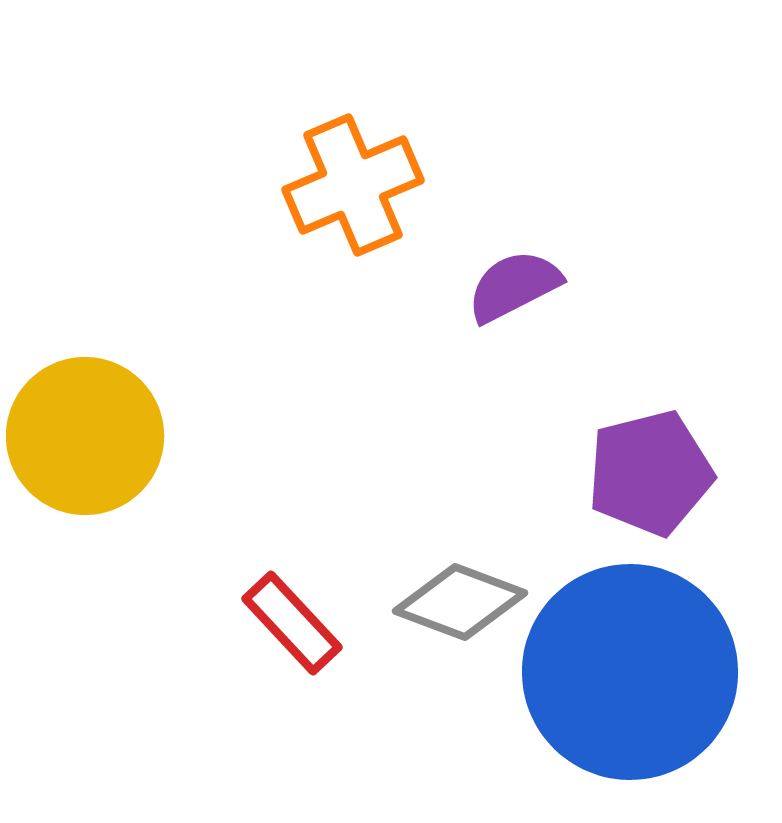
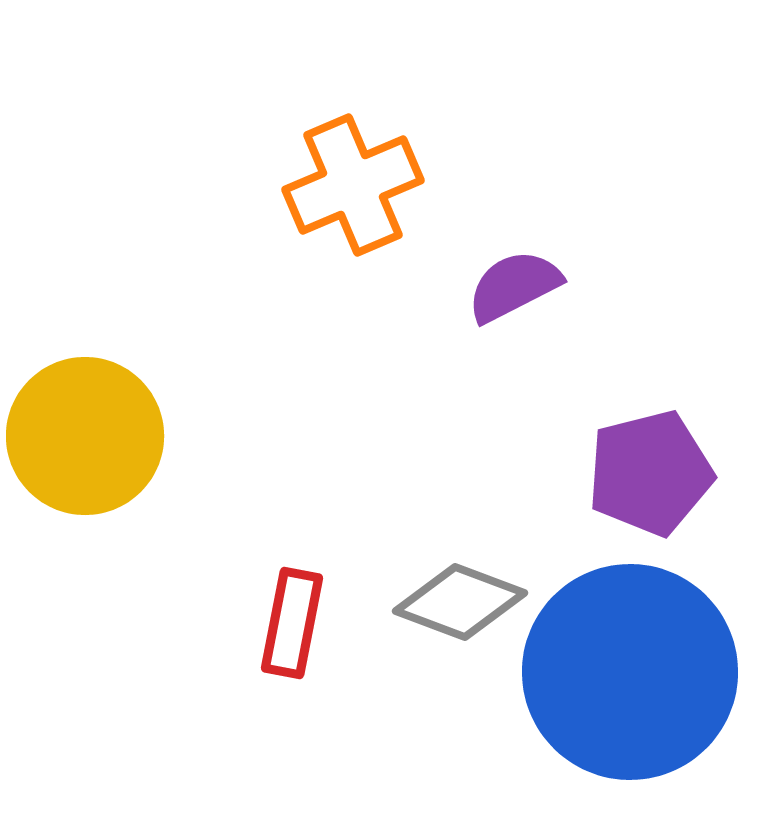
red rectangle: rotated 54 degrees clockwise
